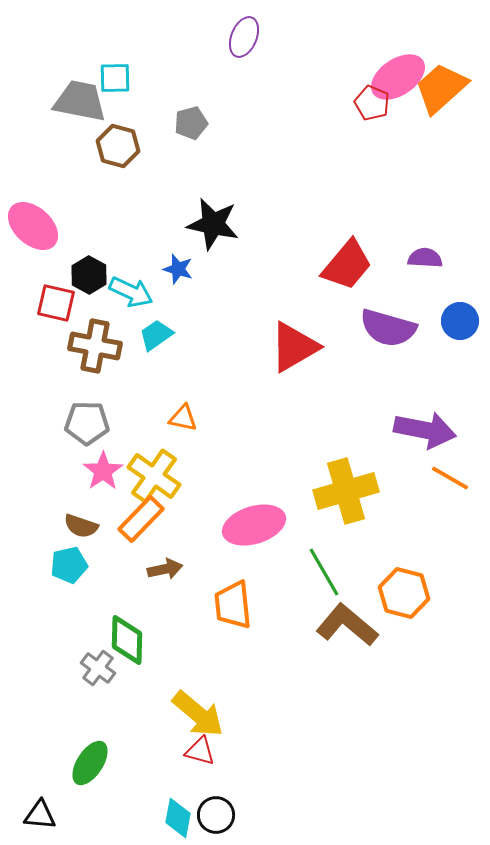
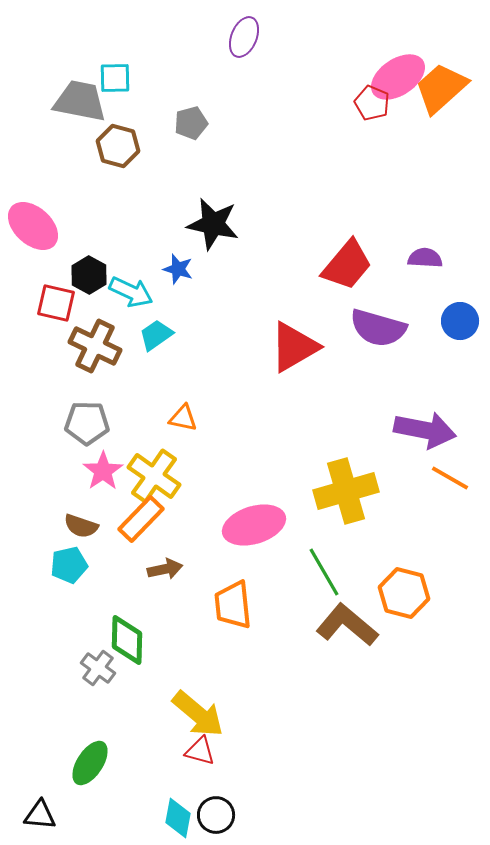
purple semicircle at (388, 328): moved 10 px left
brown cross at (95, 346): rotated 15 degrees clockwise
